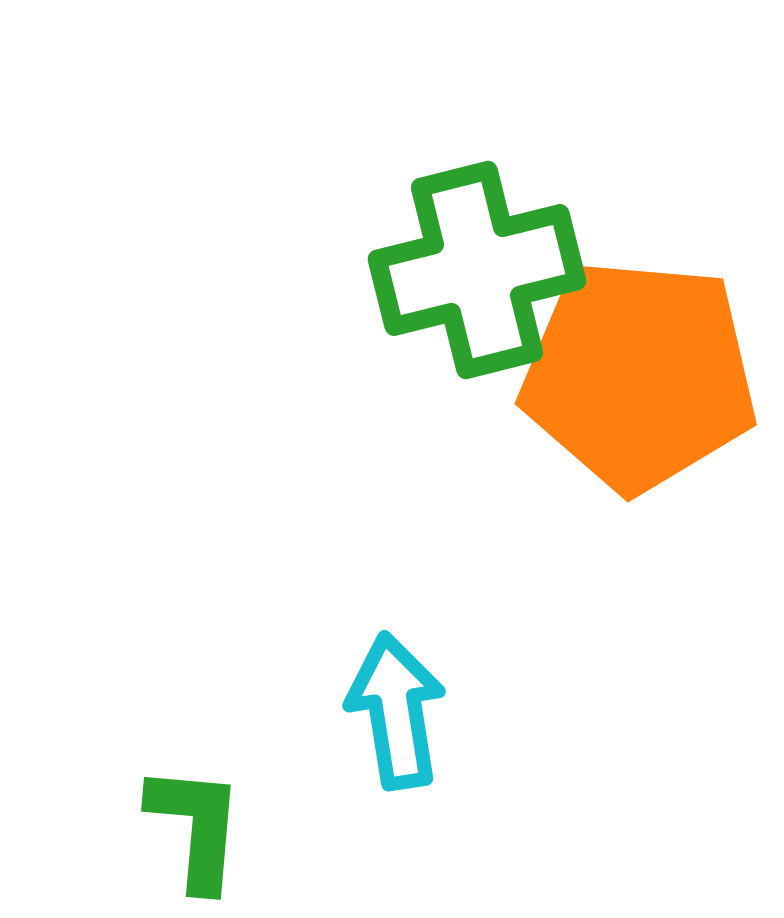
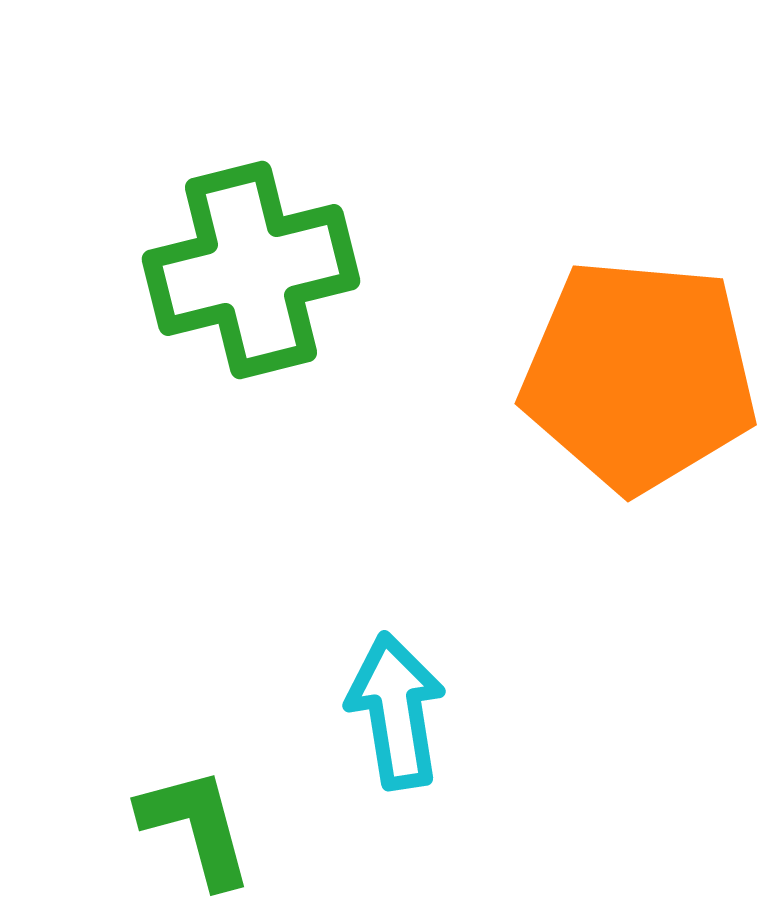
green cross: moved 226 px left
green L-shape: rotated 20 degrees counterclockwise
